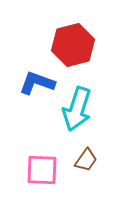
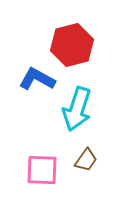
red hexagon: moved 1 px left
blue L-shape: moved 4 px up; rotated 9 degrees clockwise
